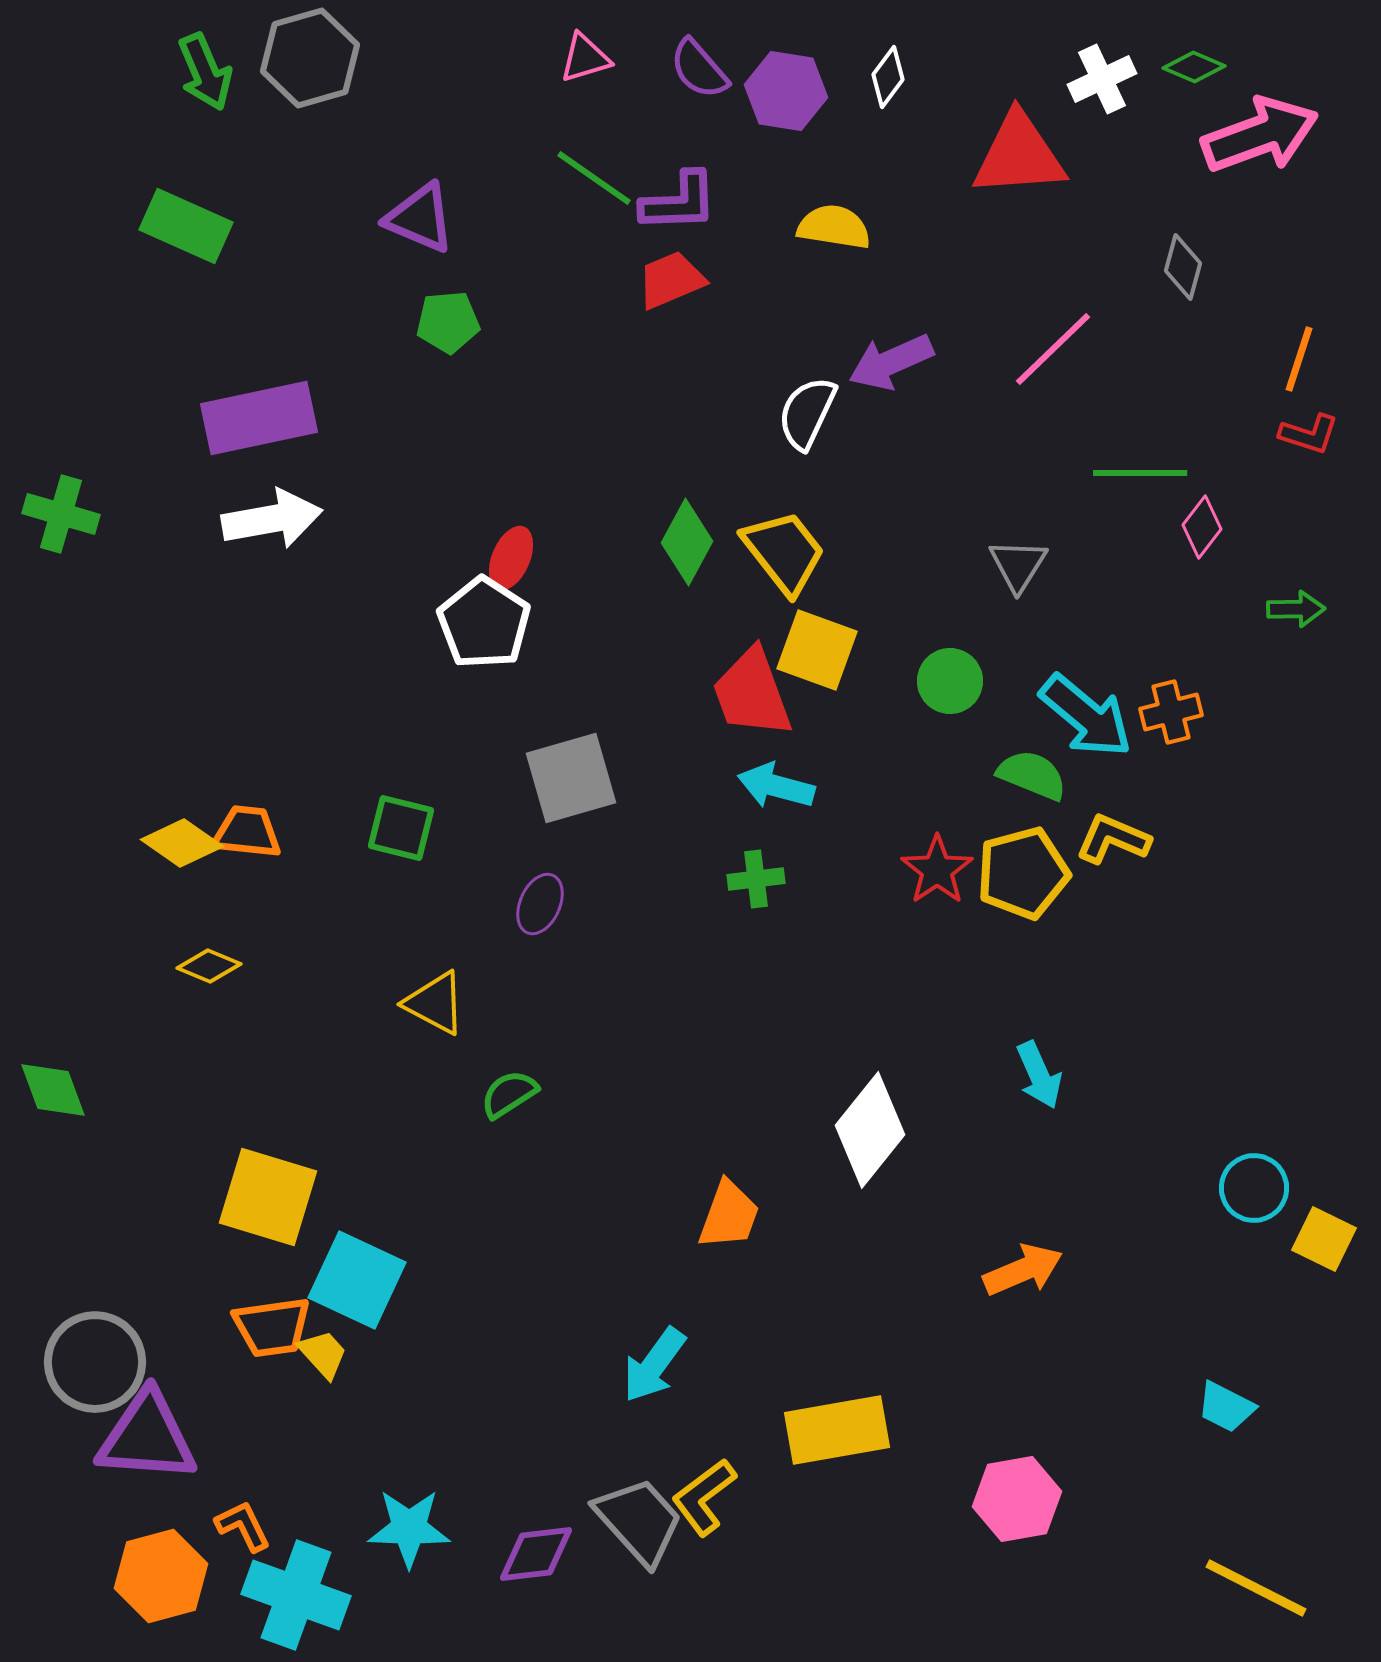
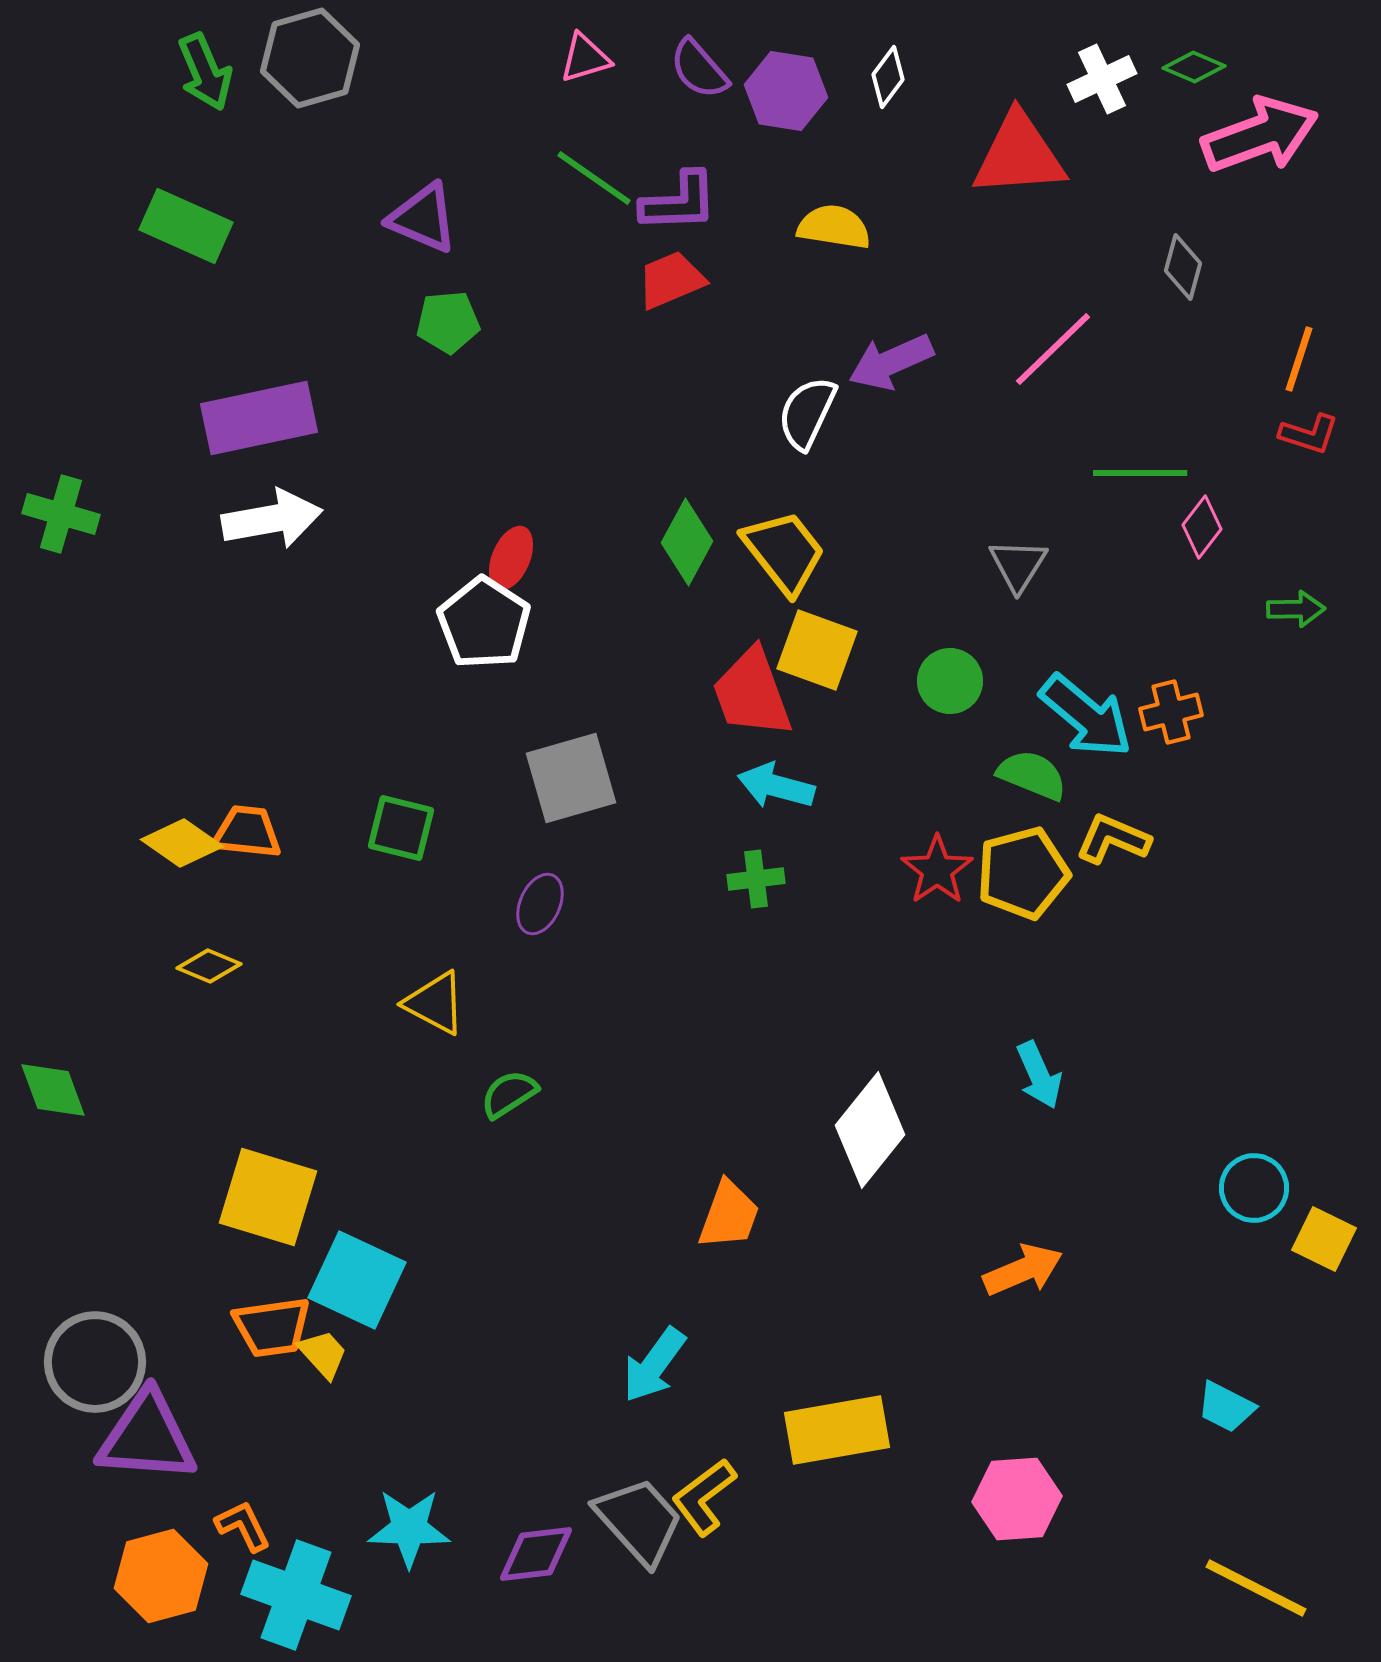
purple triangle at (420, 218): moved 3 px right
pink hexagon at (1017, 1499): rotated 6 degrees clockwise
